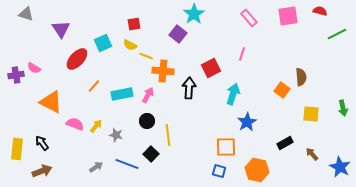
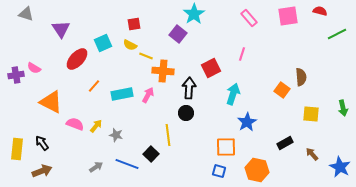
black circle at (147, 121): moved 39 px right, 8 px up
